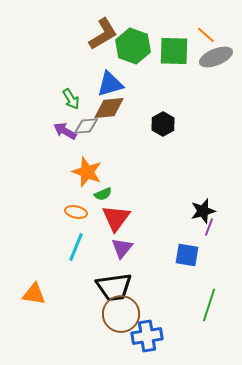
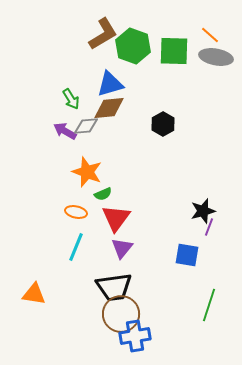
orange line: moved 4 px right
gray ellipse: rotated 32 degrees clockwise
blue cross: moved 12 px left
